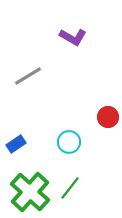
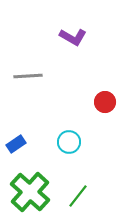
gray line: rotated 28 degrees clockwise
red circle: moved 3 px left, 15 px up
green line: moved 8 px right, 8 px down
